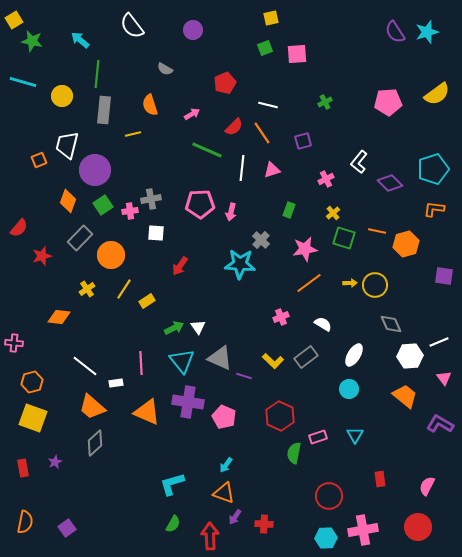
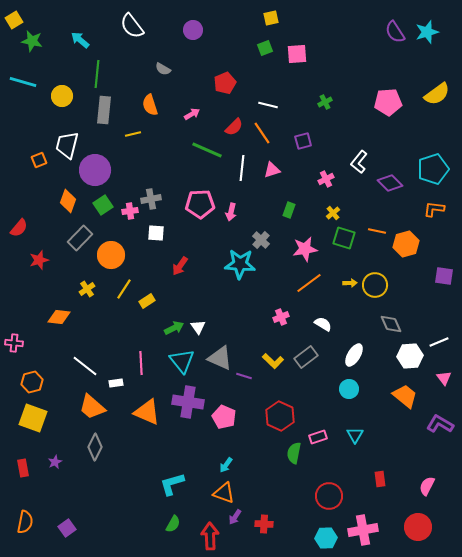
gray semicircle at (165, 69): moved 2 px left
red star at (42, 256): moved 3 px left, 4 px down
gray diamond at (95, 443): moved 4 px down; rotated 20 degrees counterclockwise
